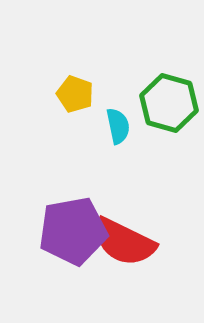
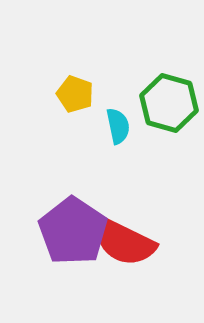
purple pentagon: rotated 28 degrees counterclockwise
